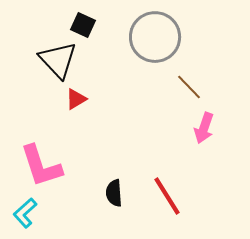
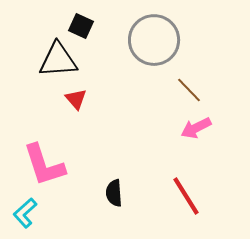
black square: moved 2 px left, 1 px down
gray circle: moved 1 px left, 3 px down
black triangle: rotated 51 degrees counterclockwise
brown line: moved 3 px down
red triangle: rotated 40 degrees counterclockwise
pink arrow: moved 8 px left; rotated 44 degrees clockwise
pink L-shape: moved 3 px right, 1 px up
red line: moved 19 px right
